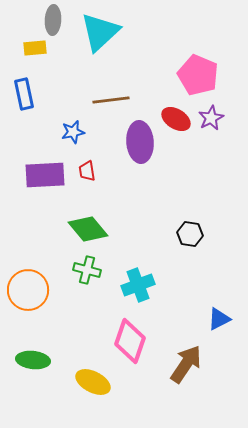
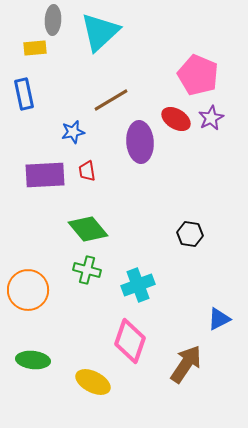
brown line: rotated 24 degrees counterclockwise
